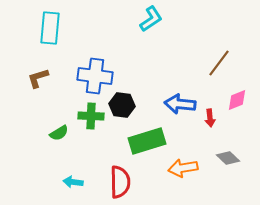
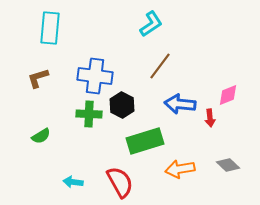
cyan L-shape: moved 5 px down
brown line: moved 59 px left, 3 px down
pink diamond: moved 9 px left, 5 px up
black hexagon: rotated 20 degrees clockwise
green cross: moved 2 px left, 2 px up
green semicircle: moved 18 px left, 3 px down
green rectangle: moved 2 px left
gray diamond: moved 7 px down
orange arrow: moved 3 px left, 1 px down
red semicircle: rotated 28 degrees counterclockwise
